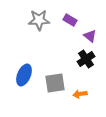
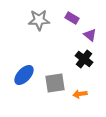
purple rectangle: moved 2 px right, 2 px up
purple triangle: moved 1 px up
black cross: moved 2 px left; rotated 18 degrees counterclockwise
blue ellipse: rotated 20 degrees clockwise
